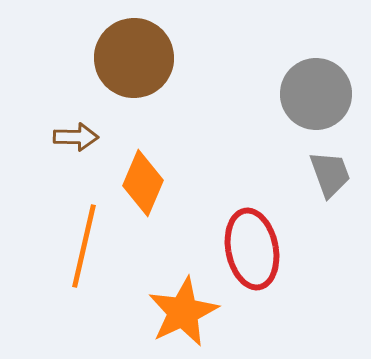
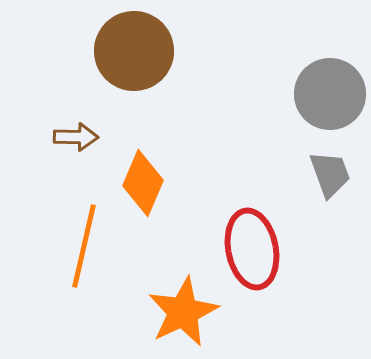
brown circle: moved 7 px up
gray circle: moved 14 px right
